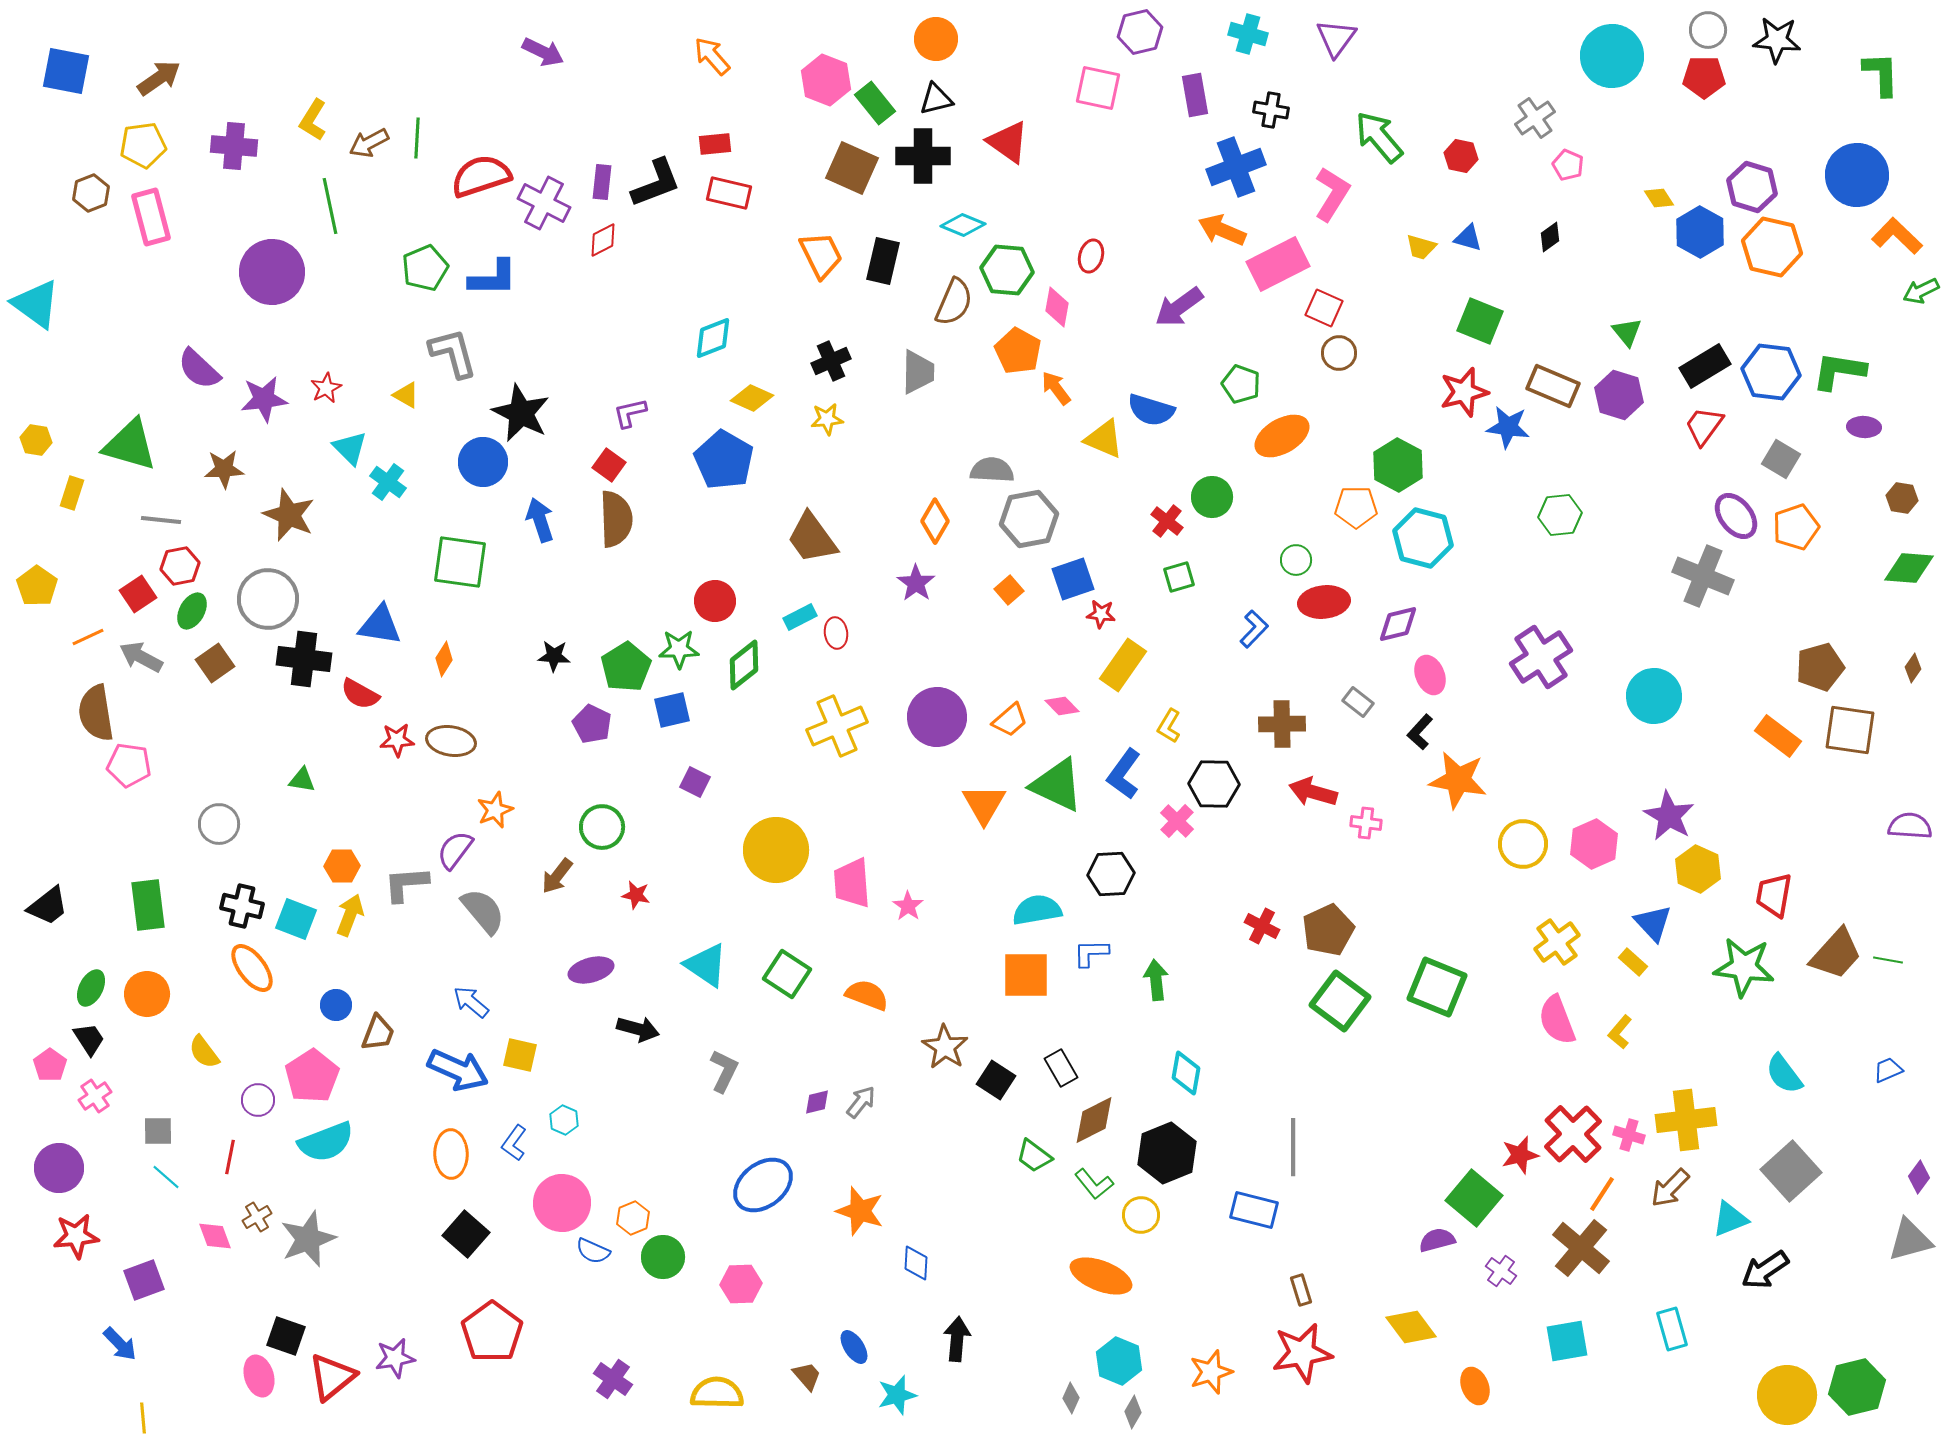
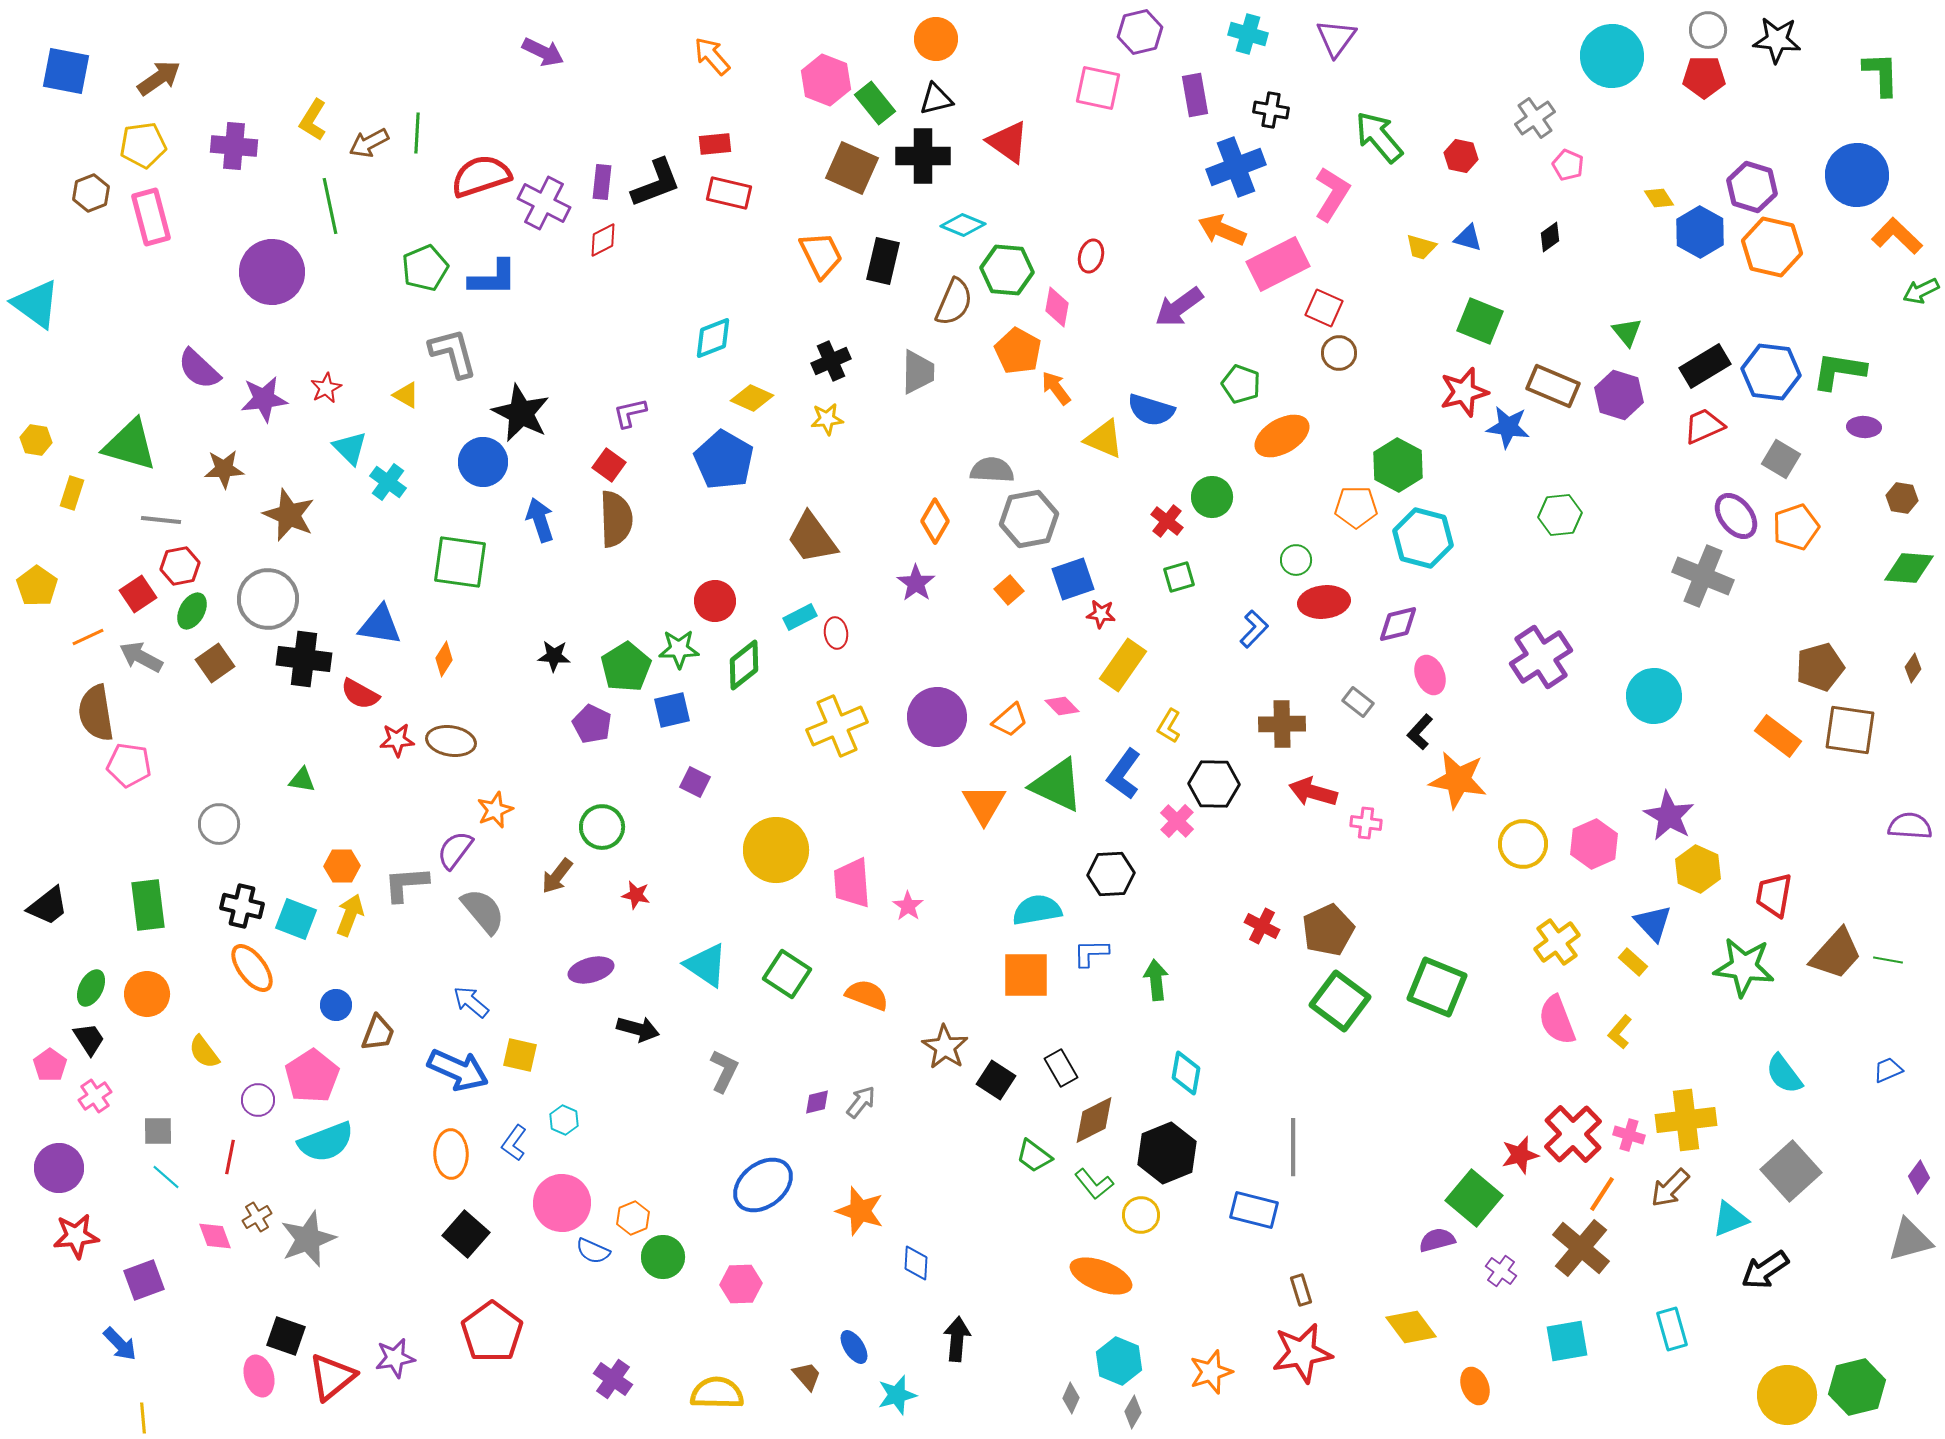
green line at (417, 138): moved 5 px up
red trapezoid at (1704, 426): rotated 30 degrees clockwise
